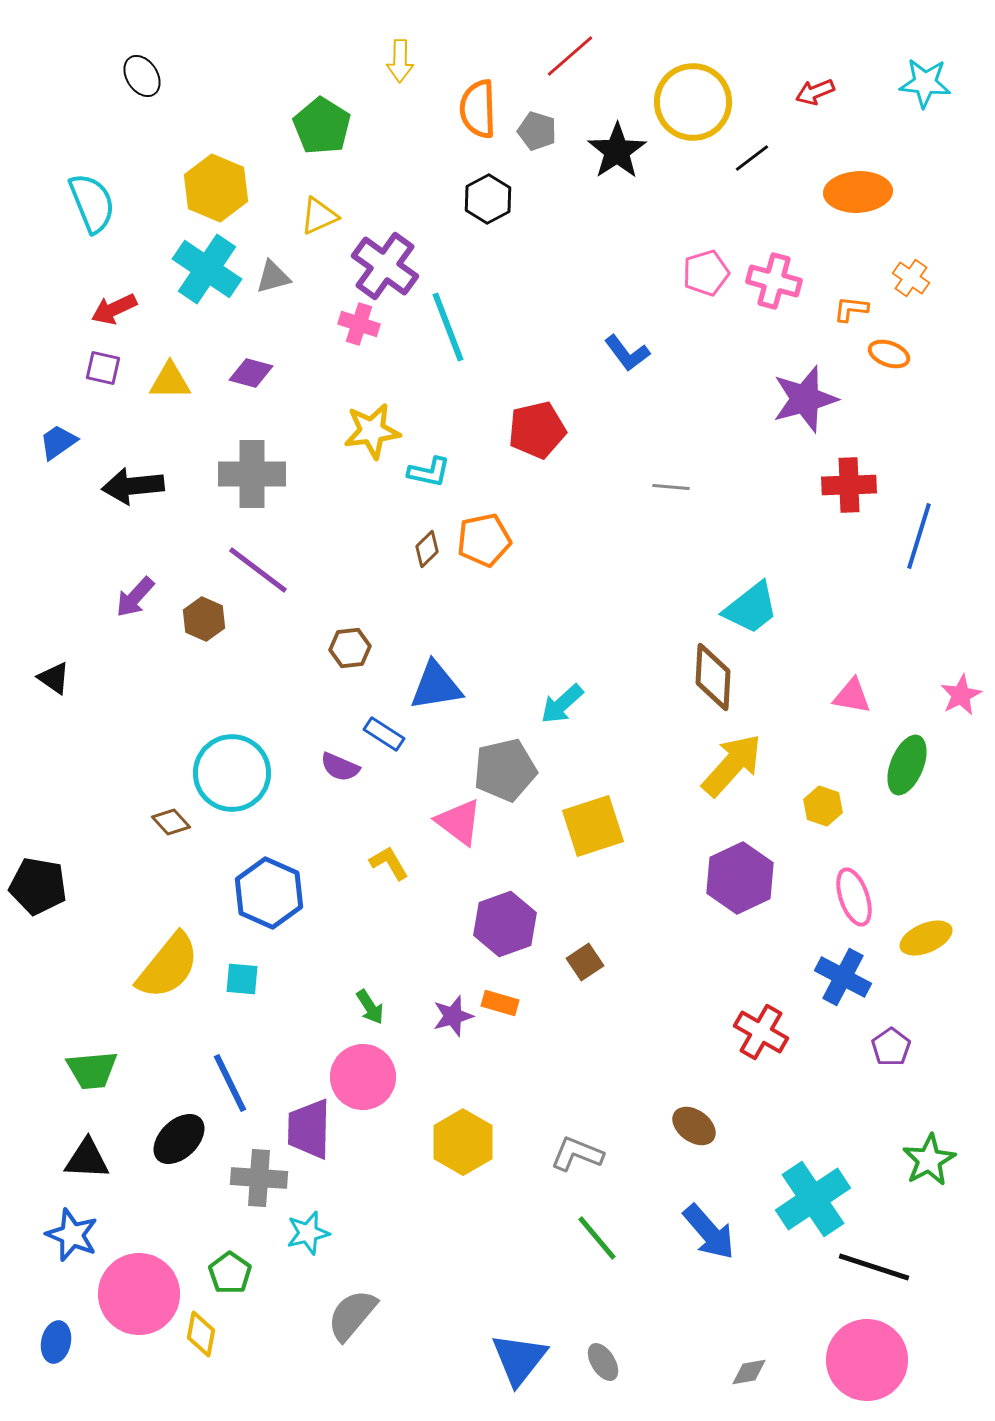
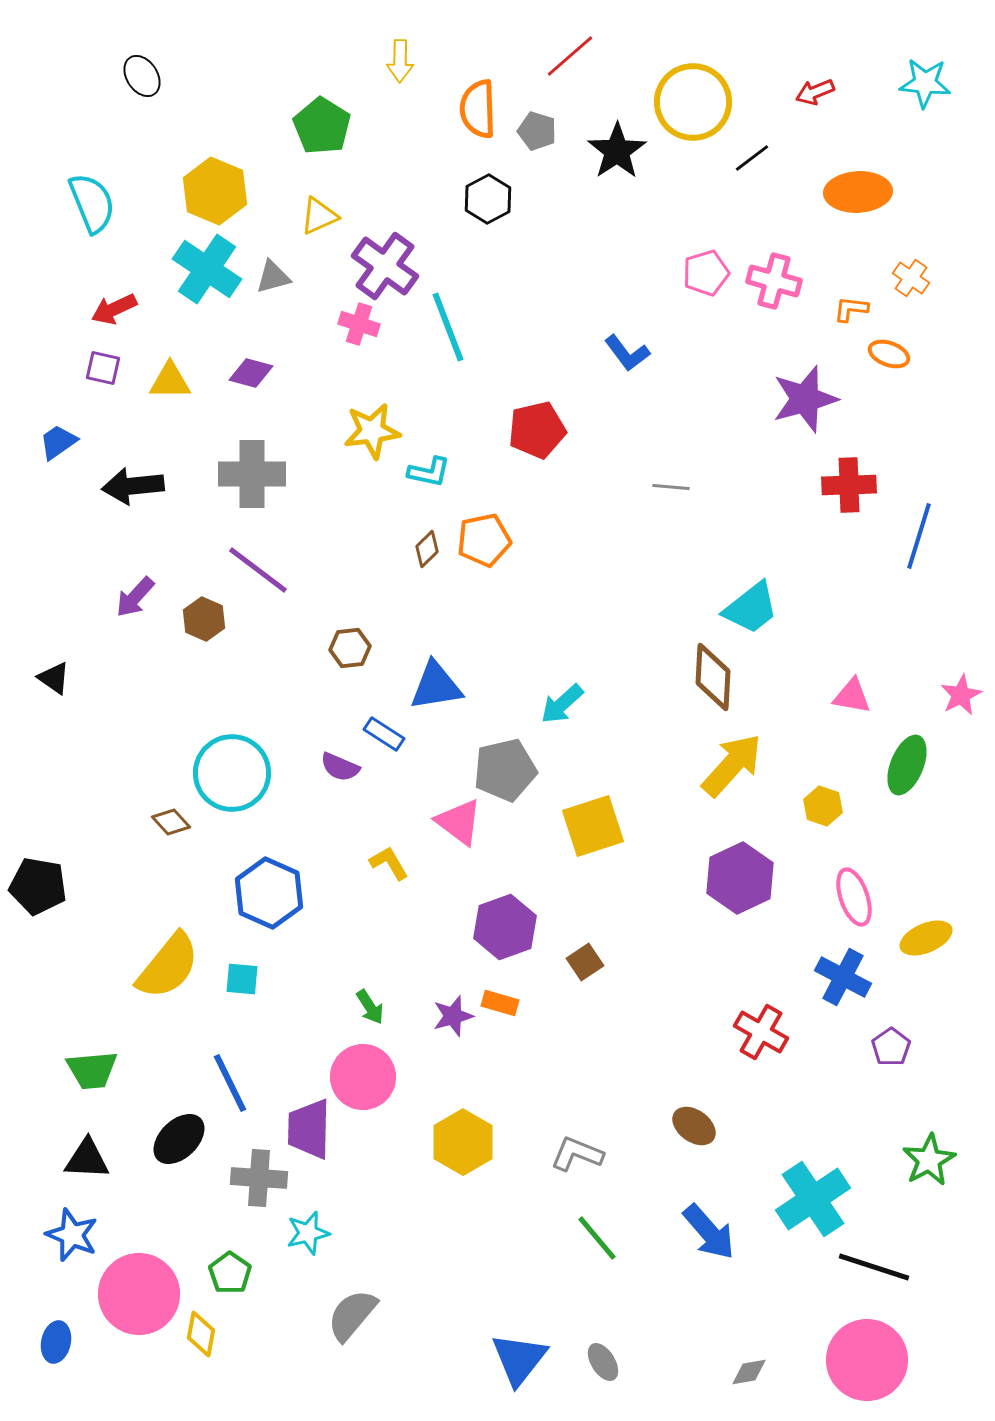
yellow hexagon at (216, 188): moved 1 px left, 3 px down
purple hexagon at (505, 924): moved 3 px down
